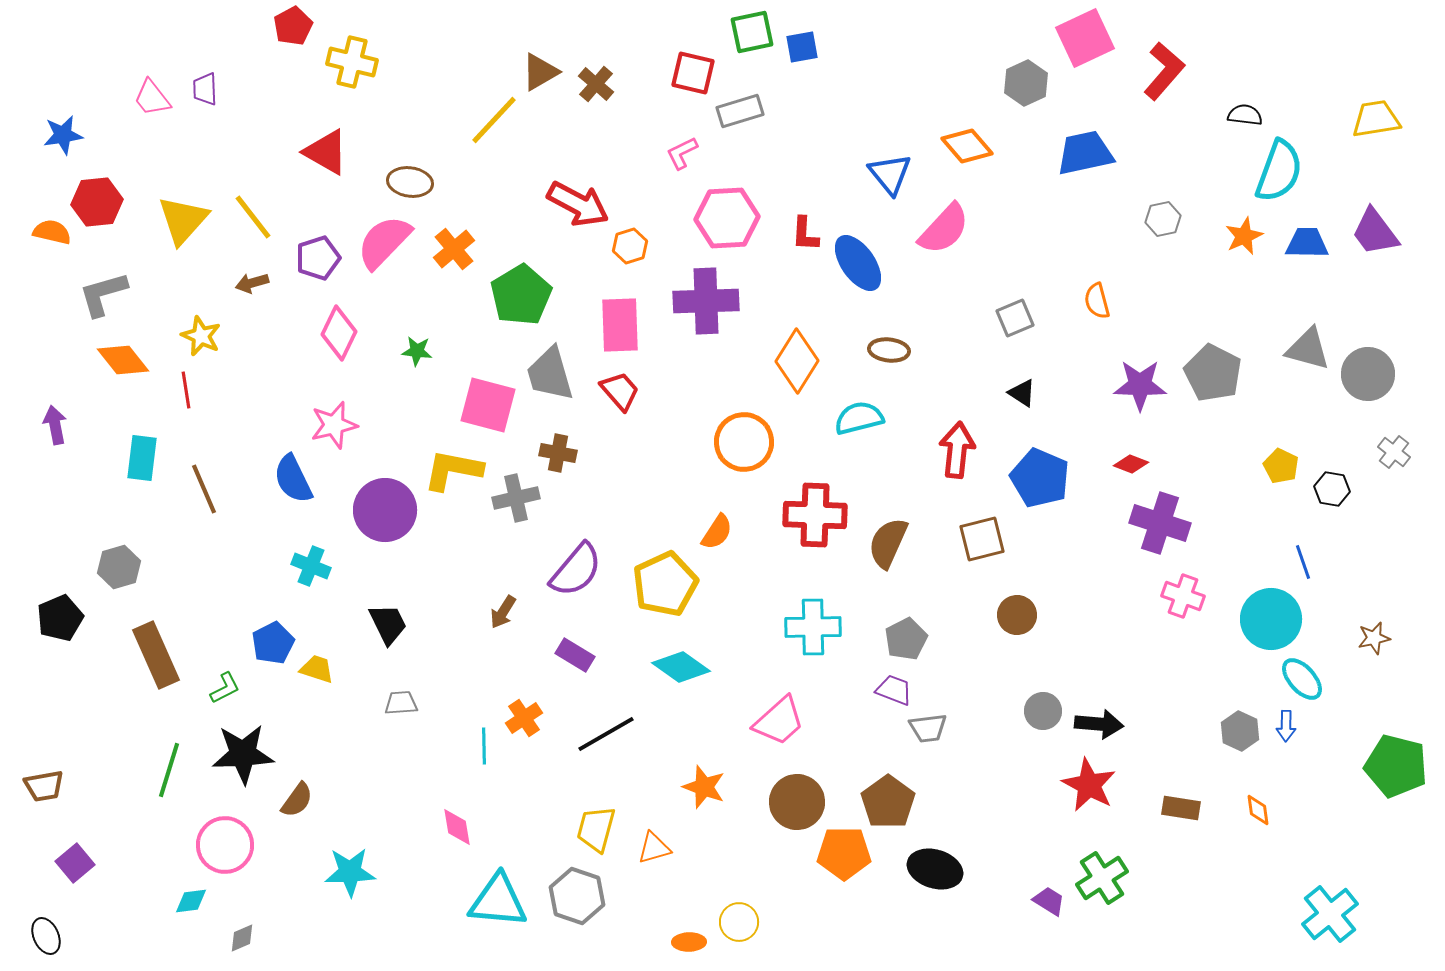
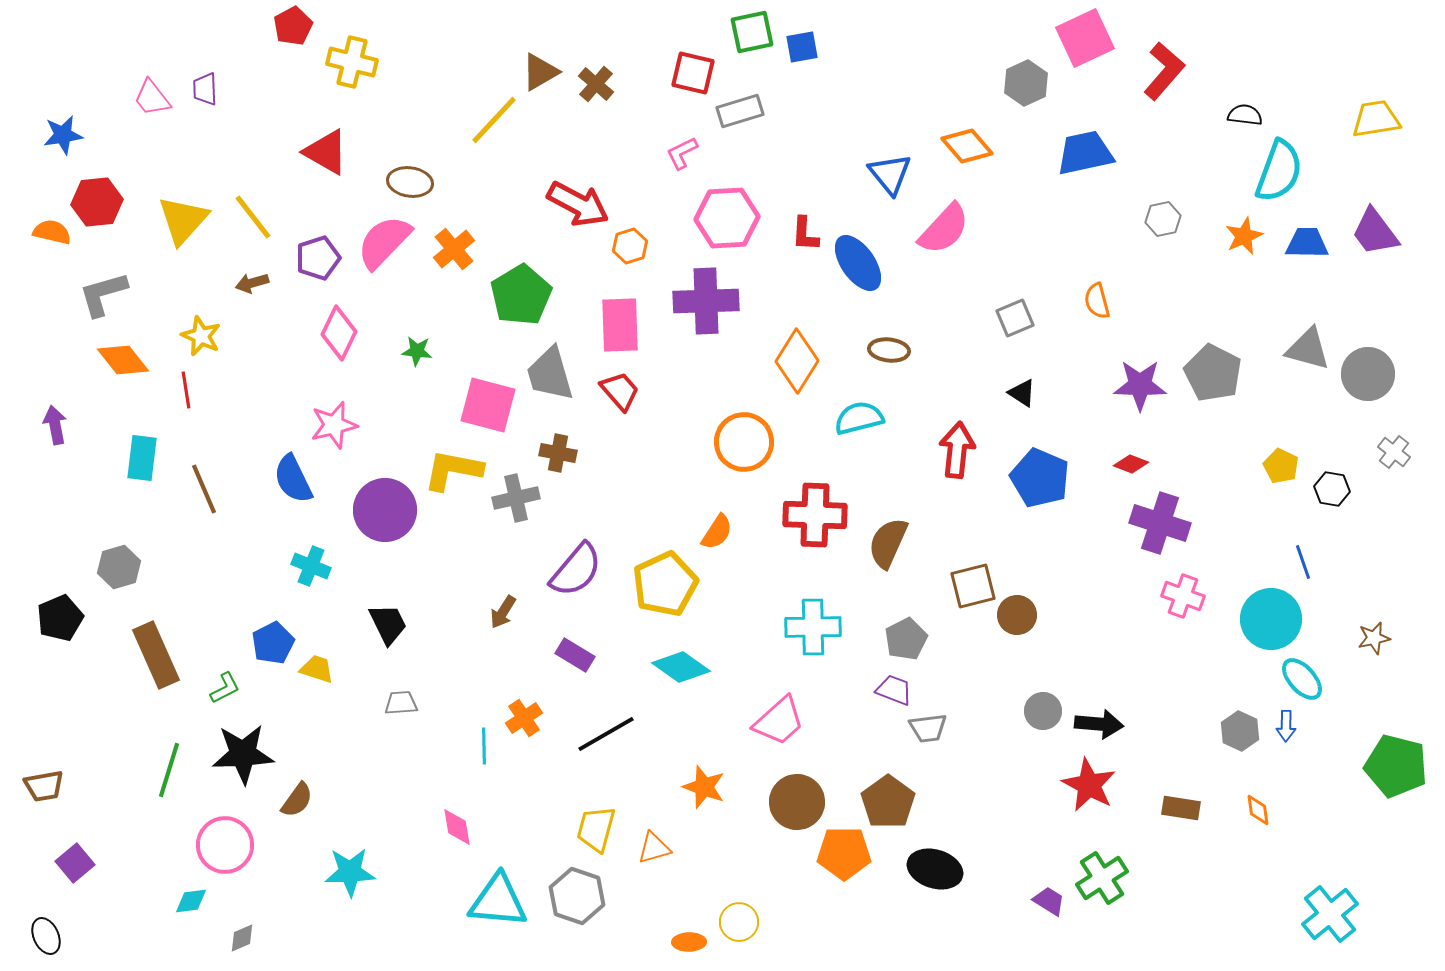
brown square at (982, 539): moved 9 px left, 47 px down
